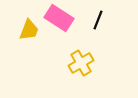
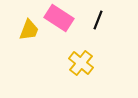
yellow cross: rotated 20 degrees counterclockwise
